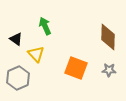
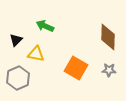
green arrow: rotated 42 degrees counterclockwise
black triangle: moved 1 px down; rotated 40 degrees clockwise
yellow triangle: rotated 36 degrees counterclockwise
orange square: rotated 10 degrees clockwise
